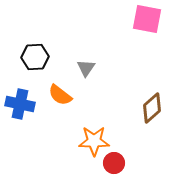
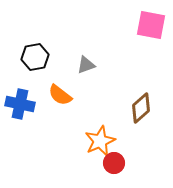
pink square: moved 4 px right, 6 px down
black hexagon: rotated 8 degrees counterclockwise
gray triangle: moved 3 px up; rotated 36 degrees clockwise
brown diamond: moved 11 px left
orange star: moved 6 px right; rotated 24 degrees counterclockwise
